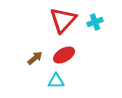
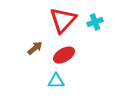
brown arrow: moved 10 px up
